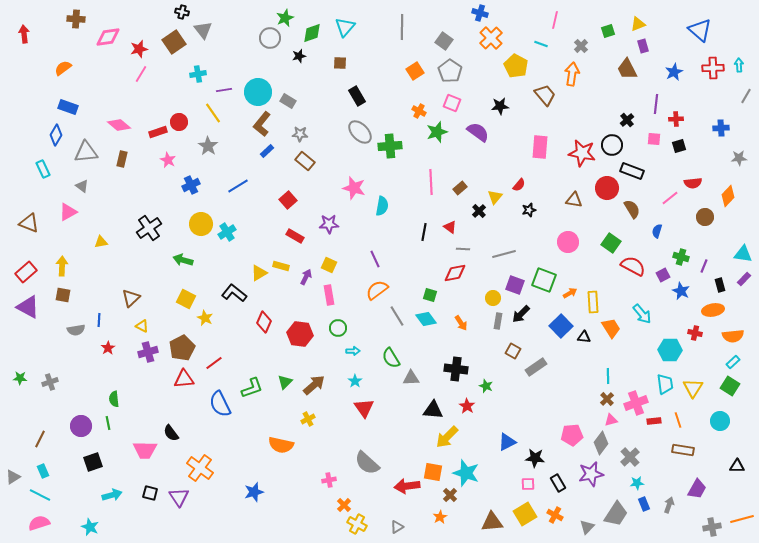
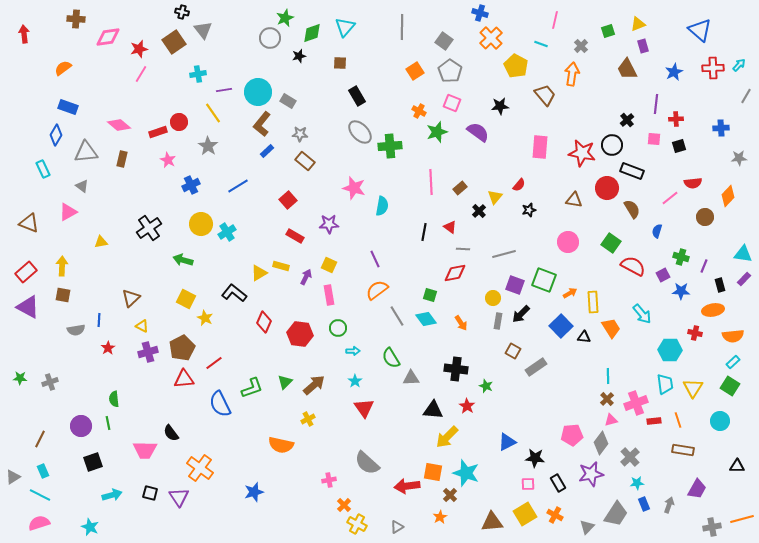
cyan arrow at (739, 65): rotated 48 degrees clockwise
blue star at (681, 291): rotated 24 degrees counterclockwise
